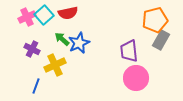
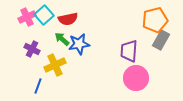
red semicircle: moved 6 px down
blue star: moved 1 px down; rotated 15 degrees clockwise
purple trapezoid: rotated 10 degrees clockwise
blue line: moved 2 px right
